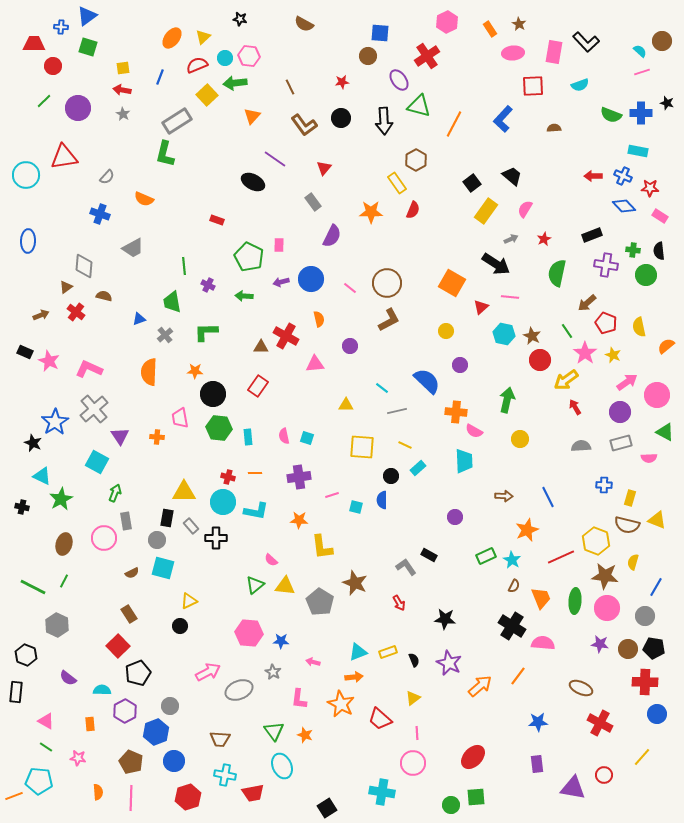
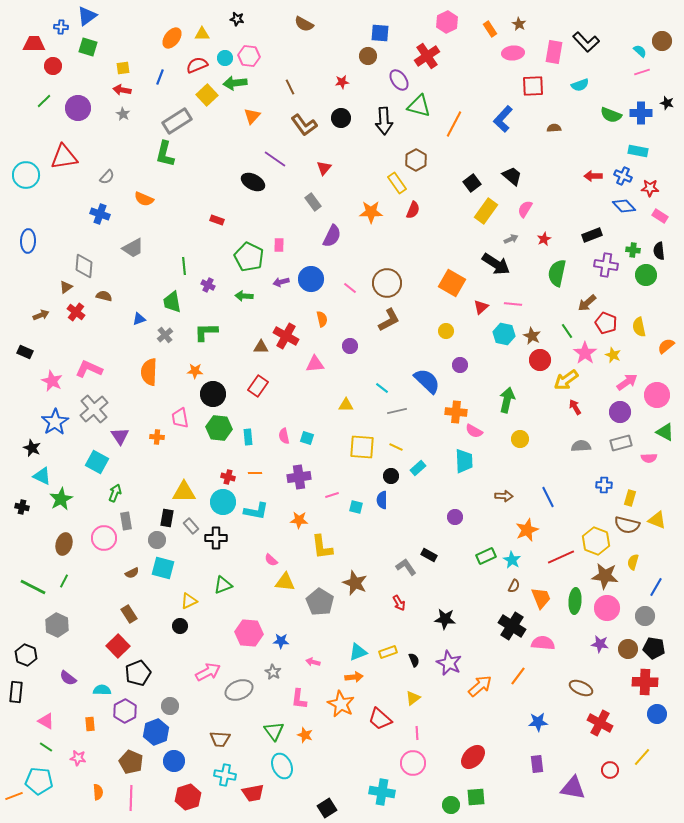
black star at (240, 19): moved 3 px left
yellow triangle at (203, 37): moved 1 px left, 3 px up; rotated 42 degrees clockwise
pink line at (510, 297): moved 3 px right, 7 px down
orange semicircle at (319, 319): moved 3 px right
pink star at (49, 361): moved 3 px right, 20 px down
black star at (33, 443): moved 1 px left, 5 px down
yellow line at (405, 445): moved 9 px left, 2 px down
green triangle at (255, 585): moved 32 px left; rotated 18 degrees clockwise
yellow triangle at (285, 586): moved 4 px up
red circle at (604, 775): moved 6 px right, 5 px up
